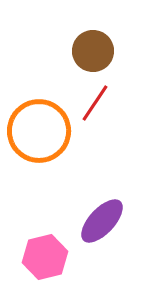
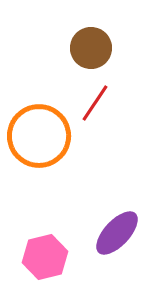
brown circle: moved 2 px left, 3 px up
orange circle: moved 5 px down
purple ellipse: moved 15 px right, 12 px down
